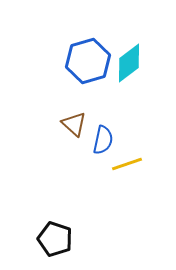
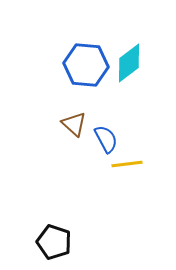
blue hexagon: moved 2 px left, 4 px down; rotated 21 degrees clockwise
blue semicircle: moved 3 px right, 1 px up; rotated 40 degrees counterclockwise
yellow line: rotated 12 degrees clockwise
black pentagon: moved 1 px left, 3 px down
